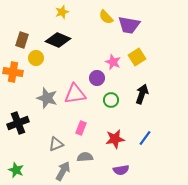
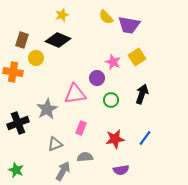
yellow star: moved 3 px down
gray star: moved 11 px down; rotated 25 degrees clockwise
gray triangle: moved 1 px left
